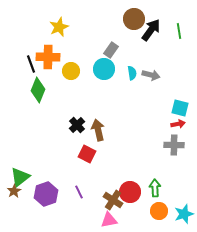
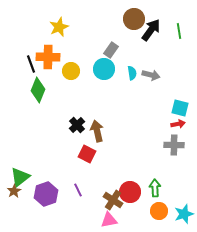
brown arrow: moved 1 px left, 1 px down
purple line: moved 1 px left, 2 px up
